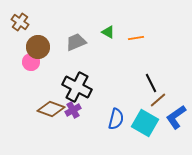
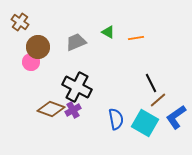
blue semicircle: rotated 25 degrees counterclockwise
